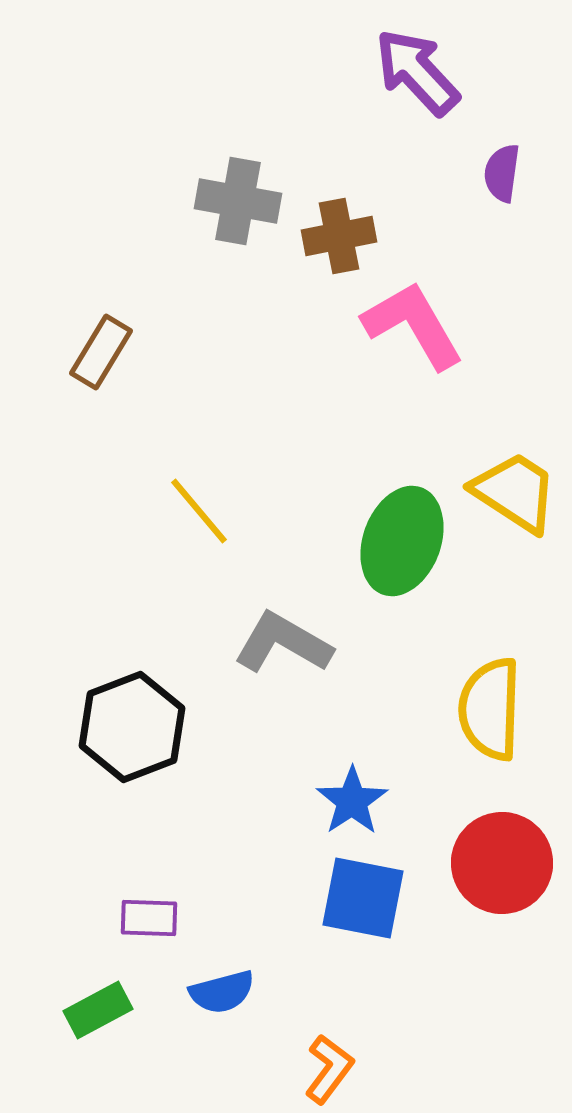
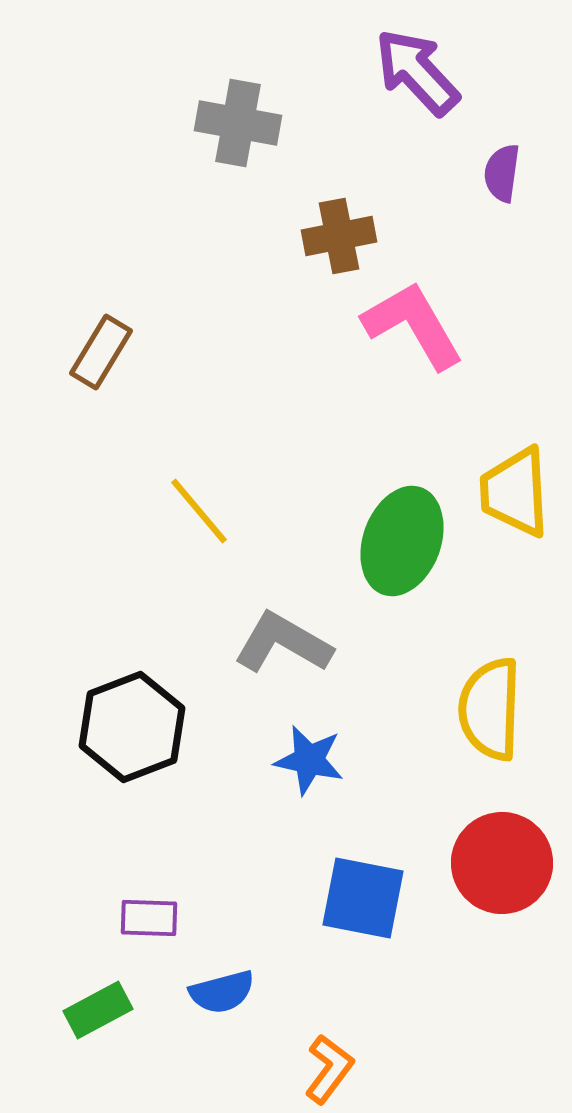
gray cross: moved 78 px up
yellow trapezoid: rotated 126 degrees counterclockwise
blue star: moved 43 px left, 41 px up; rotated 26 degrees counterclockwise
